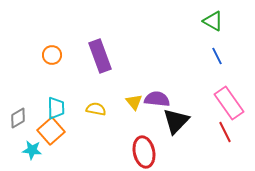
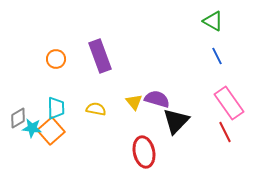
orange circle: moved 4 px right, 4 px down
purple semicircle: rotated 10 degrees clockwise
cyan star: moved 22 px up
